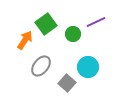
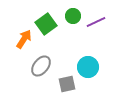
green circle: moved 18 px up
orange arrow: moved 1 px left, 1 px up
gray square: moved 1 px down; rotated 36 degrees clockwise
